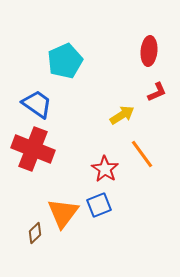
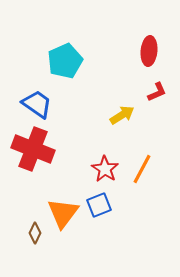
orange line: moved 15 px down; rotated 64 degrees clockwise
brown diamond: rotated 20 degrees counterclockwise
